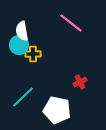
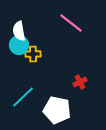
white semicircle: moved 3 px left
